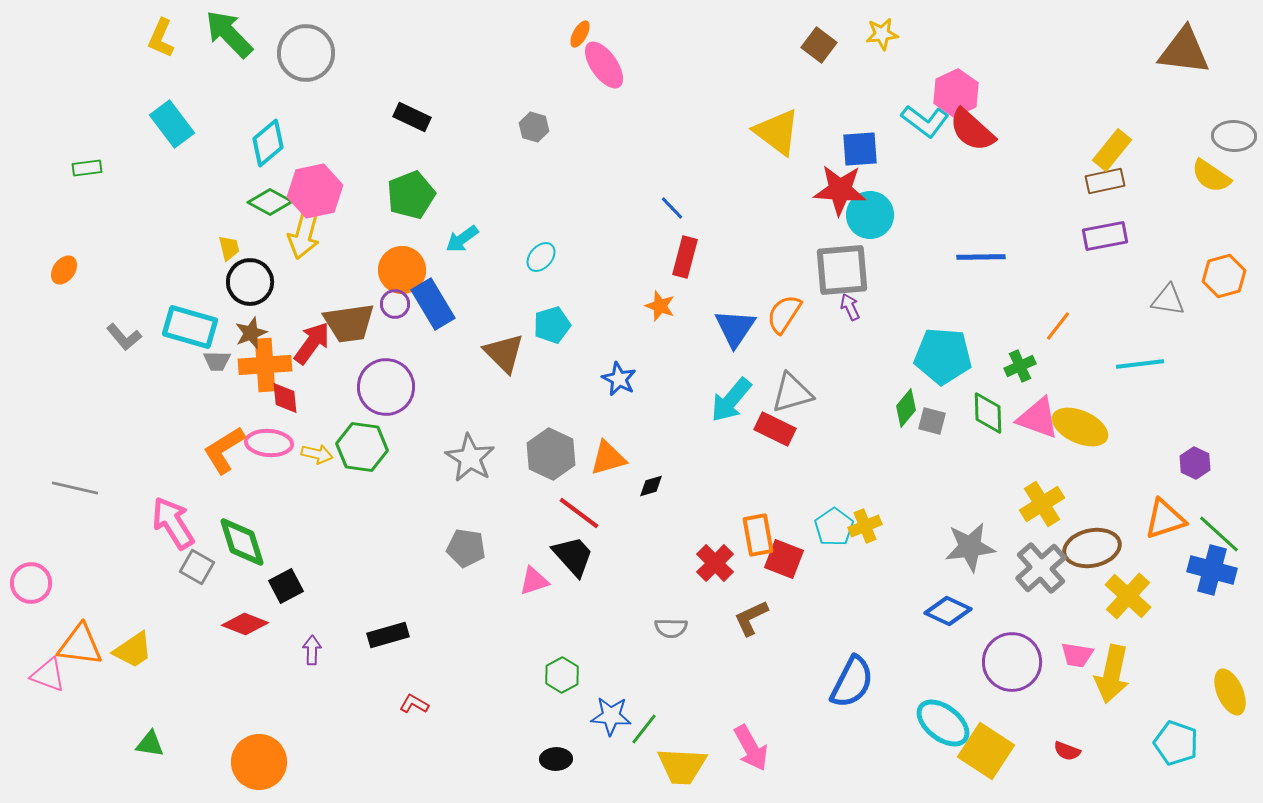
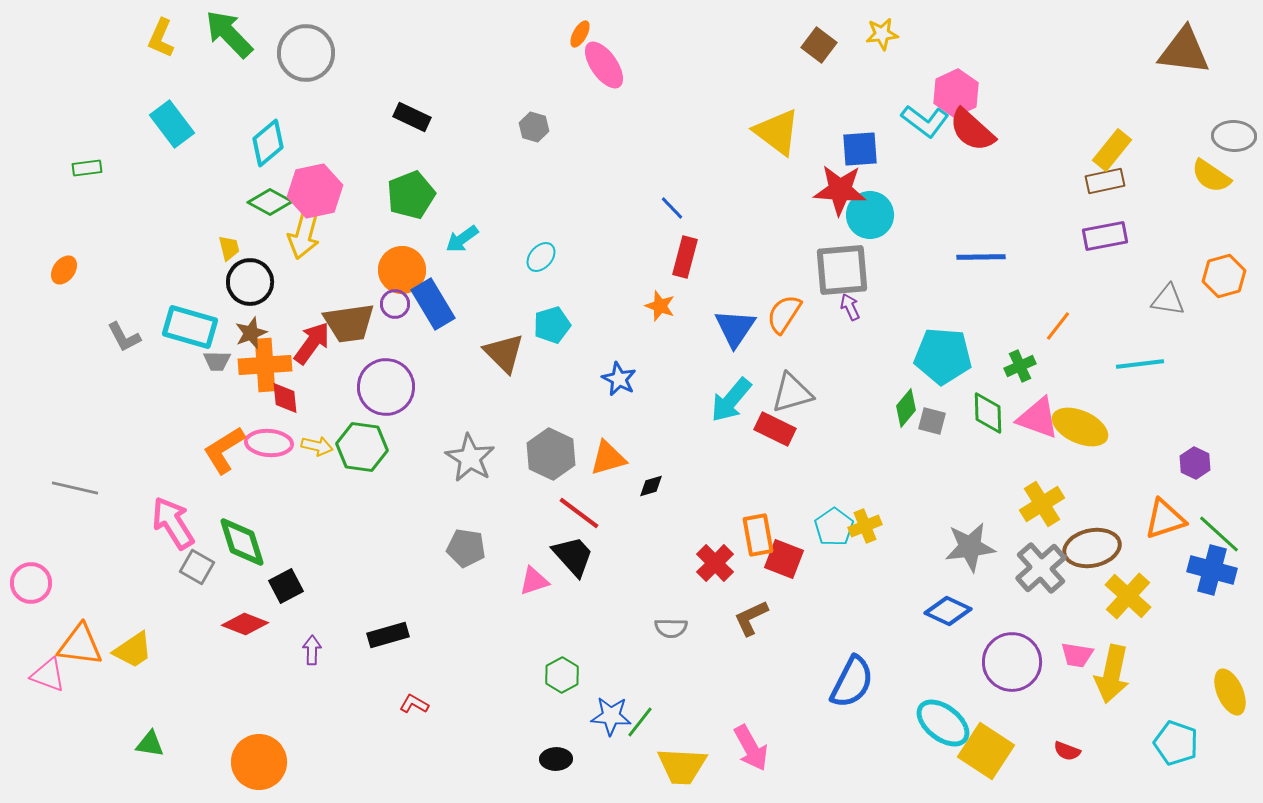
gray L-shape at (124, 337): rotated 12 degrees clockwise
yellow arrow at (317, 454): moved 8 px up
green line at (644, 729): moved 4 px left, 7 px up
